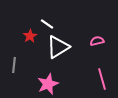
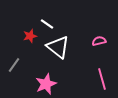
red star: rotated 16 degrees clockwise
pink semicircle: moved 2 px right
white triangle: rotated 50 degrees counterclockwise
gray line: rotated 28 degrees clockwise
pink star: moved 2 px left
